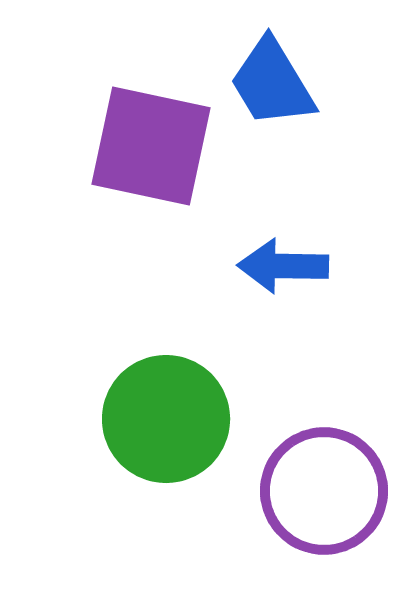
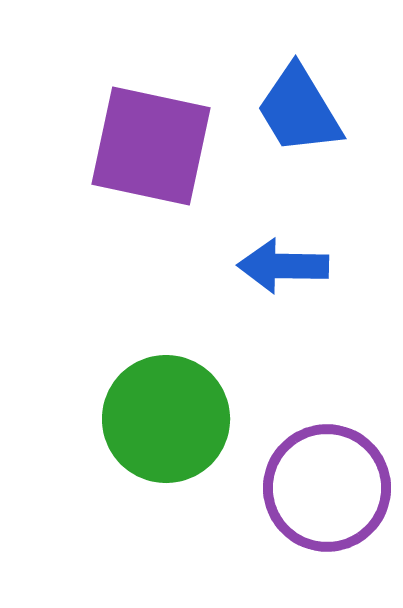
blue trapezoid: moved 27 px right, 27 px down
purple circle: moved 3 px right, 3 px up
